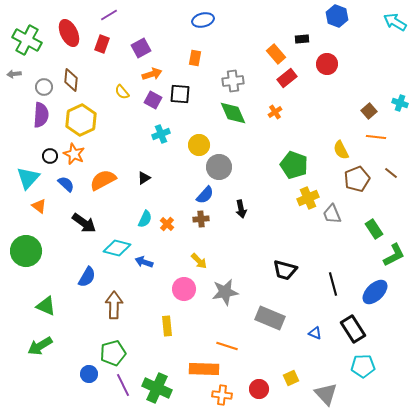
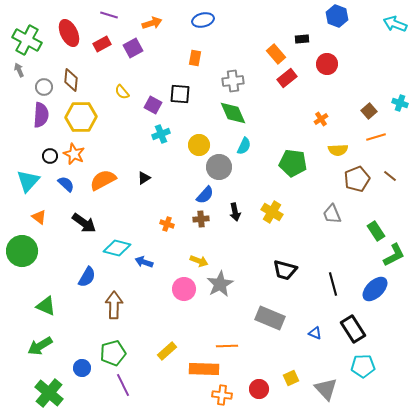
purple line at (109, 15): rotated 48 degrees clockwise
cyan arrow at (395, 22): moved 2 px down; rotated 10 degrees counterclockwise
red rectangle at (102, 44): rotated 42 degrees clockwise
purple square at (141, 48): moved 8 px left
gray arrow at (14, 74): moved 5 px right, 4 px up; rotated 72 degrees clockwise
orange arrow at (152, 74): moved 51 px up
purple square at (153, 100): moved 5 px down
orange cross at (275, 112): moved 46 px right, 7 px down
yellow hexagon at (81, 120): moved 3 px up; rotated 24 degrees clockwise
orange line at (376, 137): rotated 24 degrees counterclockwise
yellow semicircle at (341, 150): moved 3 px left; rotated 66 degrees counterclockwise
green pentagon at (294, 165): moved 1 px left, 2 px up; rotated 12 degrees counterclockwise
brown line at (391, 173): moved 1 px left, 3 px down
cyan triangle at (28, 178): moved 3 px down
yellow cross at (308, 198): moved 36 px left, 14 px down; rotated 35 degrees counterclockwise
orange triangle at (39, 206): moved 11 px down
black arrow at (241, 209): moved 6 px left, 3 px down
cyan semicircle at (145, 219): moved 99 px right, 73 px up
orange cross at (167, 224): rotated 24 degrees counterclockwise
green rectangle at (374, 229): moved 2 px right, 2 px down
green circle at (26, 251): moved 4 px left
yellow arrow at (199, 261): rotated 24 degrees counterclockwise
gray star at (225, 292): moved 5 px left, 8 px up; rotated 20 degrees counterclockwise
blue ellipse at (375, 292): moved 3 px up
yellow rectangle at (167, 326): moved 25 px down; rotated 54 degrees clockwise
orange line at (227, 346): rotated 20 degrees counterclockwise
blue circle at (89, 374): moved 7 px left, 6 px up
green cross at (157, 388): moved 108 px left, 5 px down; rotated 16 degrees clockwise
gray triangle at (326, 394): moved 5 px up
